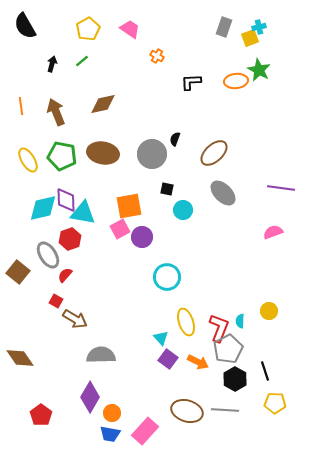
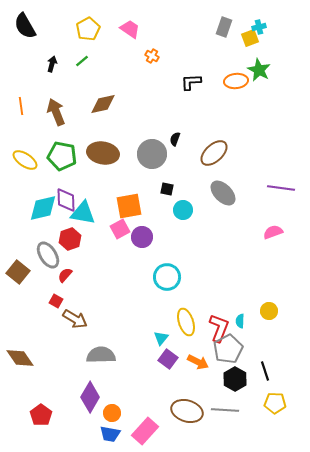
orange cross at (157, 56): moved 5 px left
yellow ellipse at (28, 160): moved 3 px left; rotated 25 degrees counterclockwise
cyan triangle at (161, 338): rotated 21 degrees clockwise
